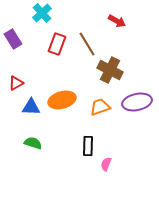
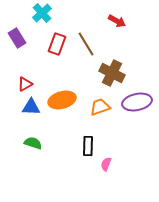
purple rectangle: moved 4 px right, 1 px up
brown line: moved 1 px left
brown cross: moved 2 px right, 3 px down
red triangle: moved 9 px right, 1 px down
